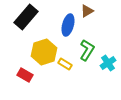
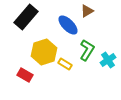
blue ellipse: rotated 60 degrees counterclockwise
cyan cross: moved 3 px up
